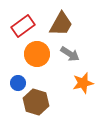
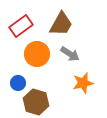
red rectangle: moved 2 px left
